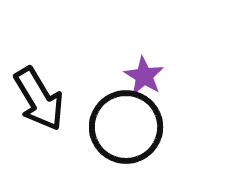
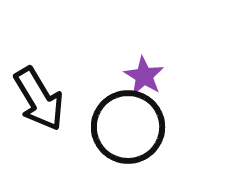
black circle: moved 2 px right
